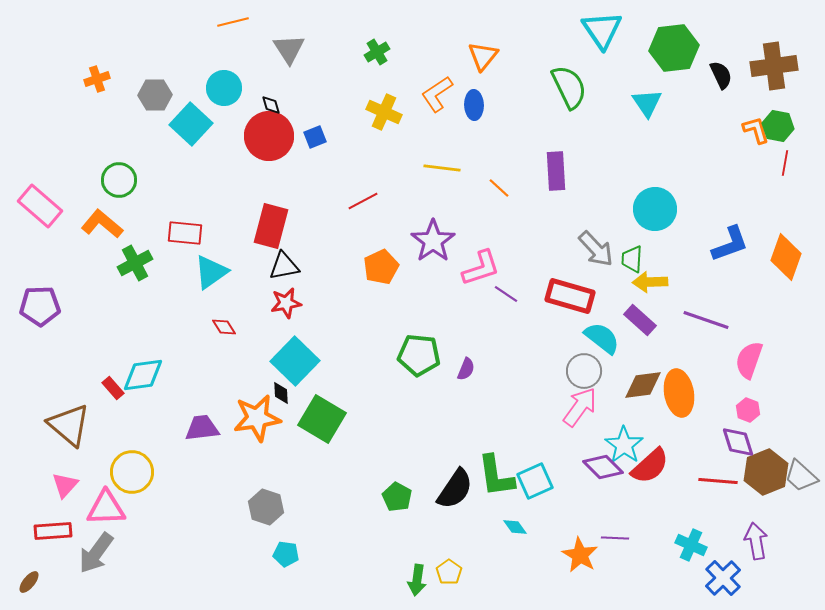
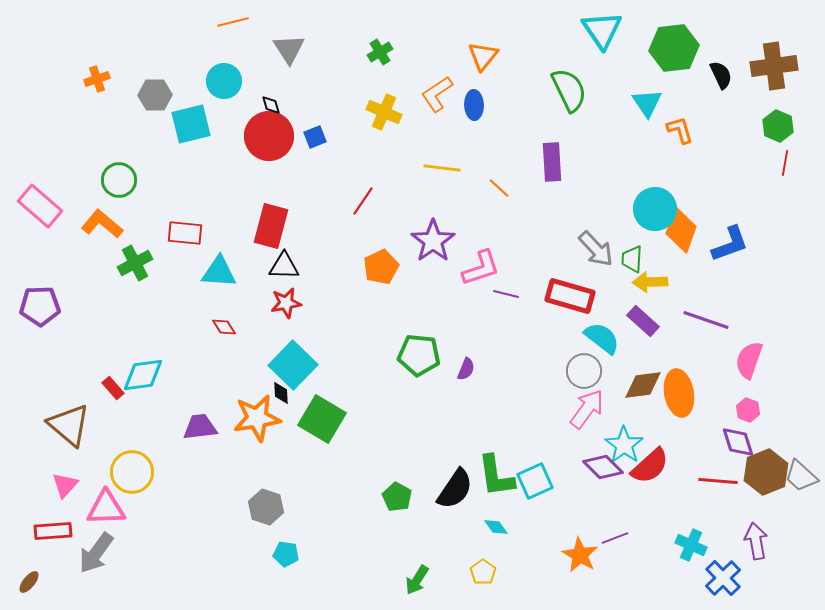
green cross at (377, 52): moved 3 px right
green semicircle at (569, 87): moved 3 px down
cyan circle at (224, 88): moved 7 px up
cyan square at (191, 124): rotated 33 degrees clockwise
green hexagon at (778, 126): rotated 12 degrees clockwise
orange L-shape at (756, 130): moved 76 px left
purple rectangle at (556, 171): moved 4 px left, 9 px up
red line at (363, 201): rotated 28 degrees counterclockwise
orange diamond at (786, 257): moved 105 px left, 27 px up
black triangle at (284, 266): rotated 12 degrees clockwise
cyan triangle at (211, 272): moved 8 px right; rotated 39 degrees clockwise
purple line at (506, 294): rotated 20 degrees counterclockwise
purple rectangle at (640, 320): moved 3 px right, 1 px down
cyan square at (295, 361): moved 2 px left, 4 px down
pink arrow at (580, 407): moved 7 px right, 2 px down
purple trapezoid at (202, 428): moved 2 px left, 1 px up
cyan diamond at (515, 527): moved 19 px left
purple line at (615, 538): rotated 24 degrees counterclockwise
yellow pentagon at (449, 572): moved 34 px right
green arrow at (417, 580): rotated 24 degrees clockwise
